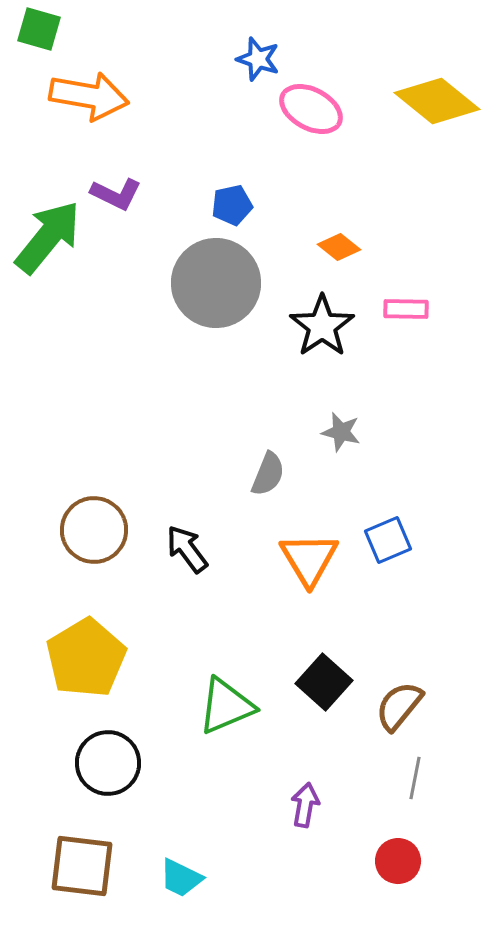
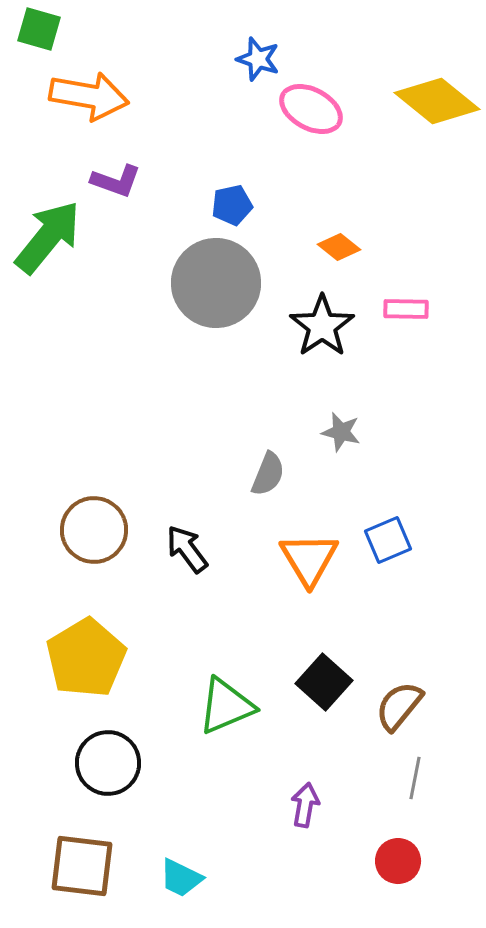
purple L-shape: moved 13 px up; rotated 6 degrees counterclockwise
